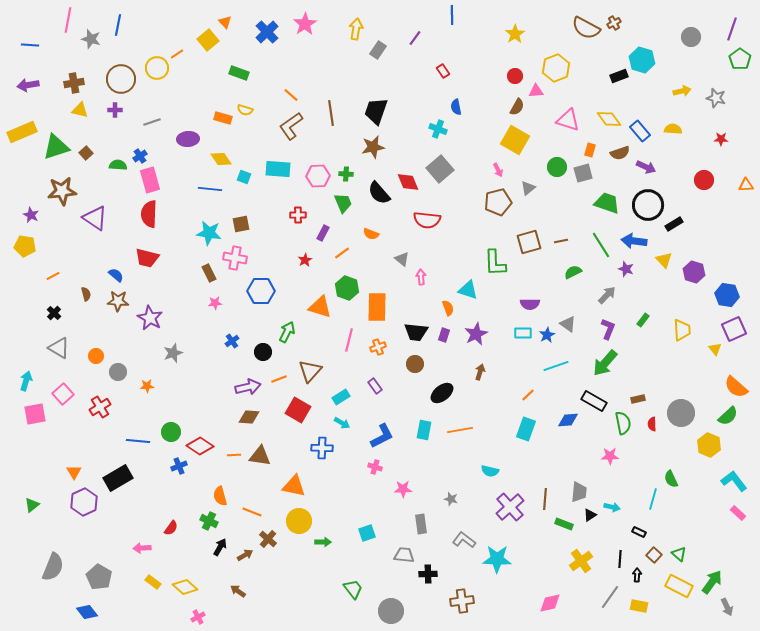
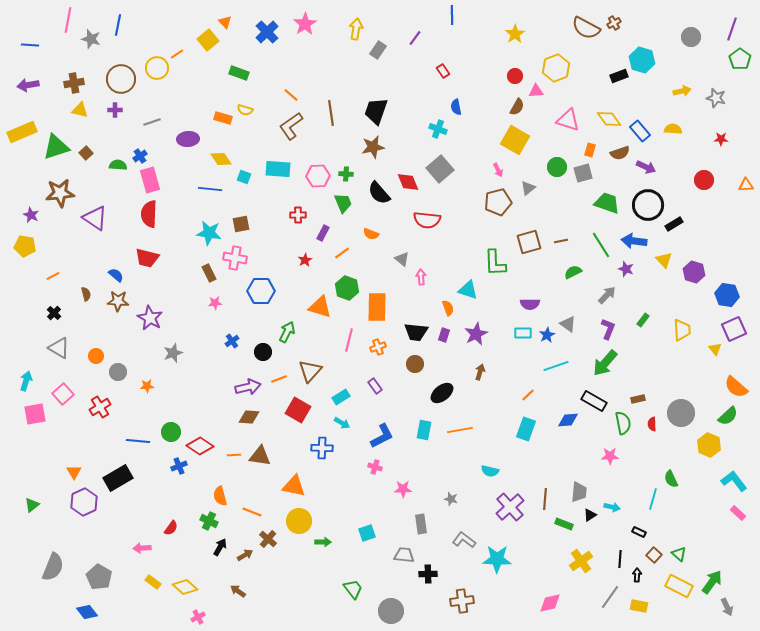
brown star at (62, 191): moved 2 px left, 2 px down
